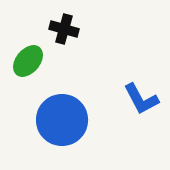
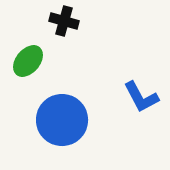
black cross: moved 8 px up
blue L-shape: moved 2 px up
